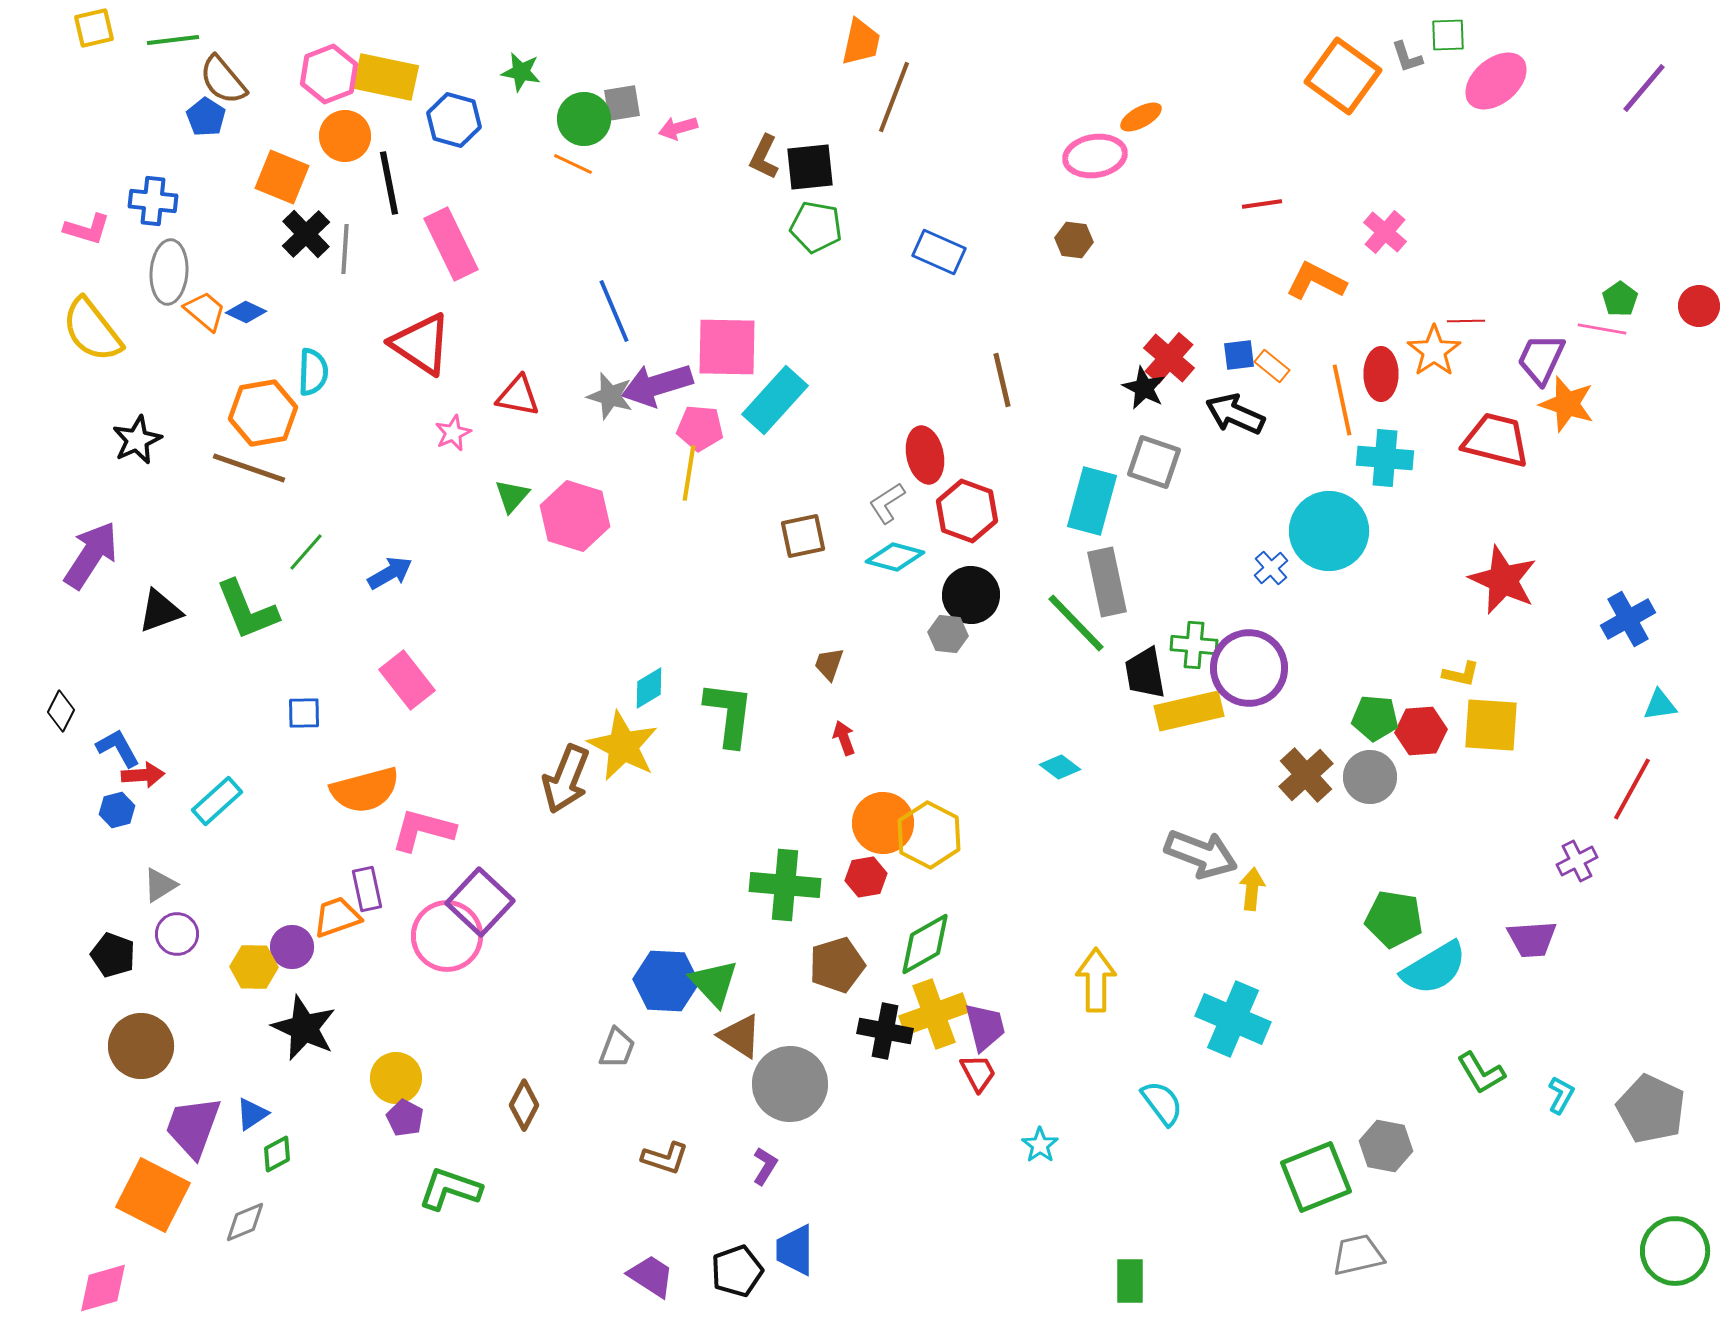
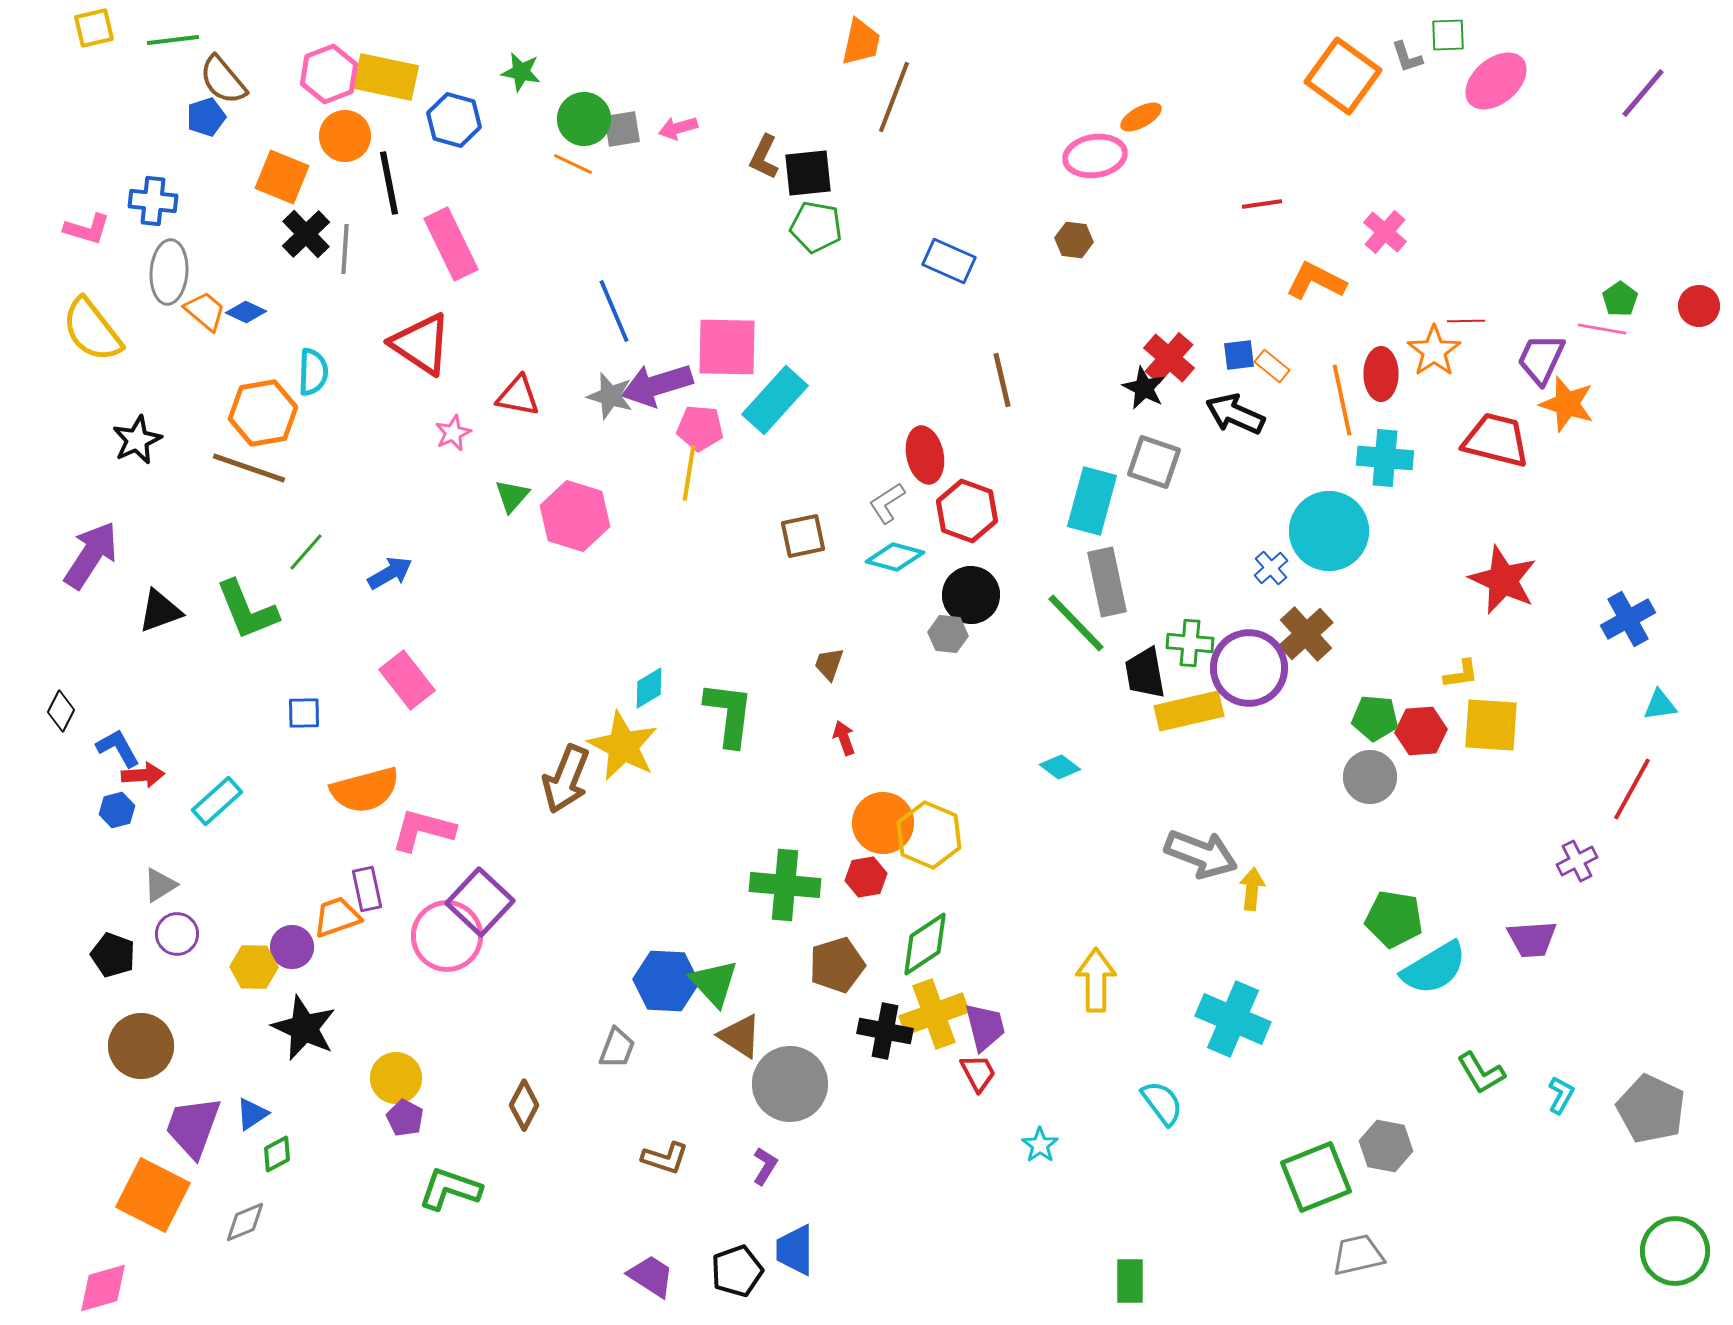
purple line at (1644, 88): moved 1 px left, 5 px down
gray square at (622, 103): moved 26 px down
blue pentagon at (206, 117): rotated 21 degrees clockwise
black square at (810, 167): moved 2 px left, 6 px down
blue rectangle at (939, 252): moved 10 px right, 9 px down
green cross at (1194, 645): moved 4 px left, 2 px up
yellow L-shape at (1461, 674): rotated 21 degrees counterclockwise
brown cross at (1306, 775): moved 141 px up
yellow hexagon at (929, 835): rotated 4 degrees counterclockwise
green diamond at (925, 944): rotated 4 degrees counterclockwise
